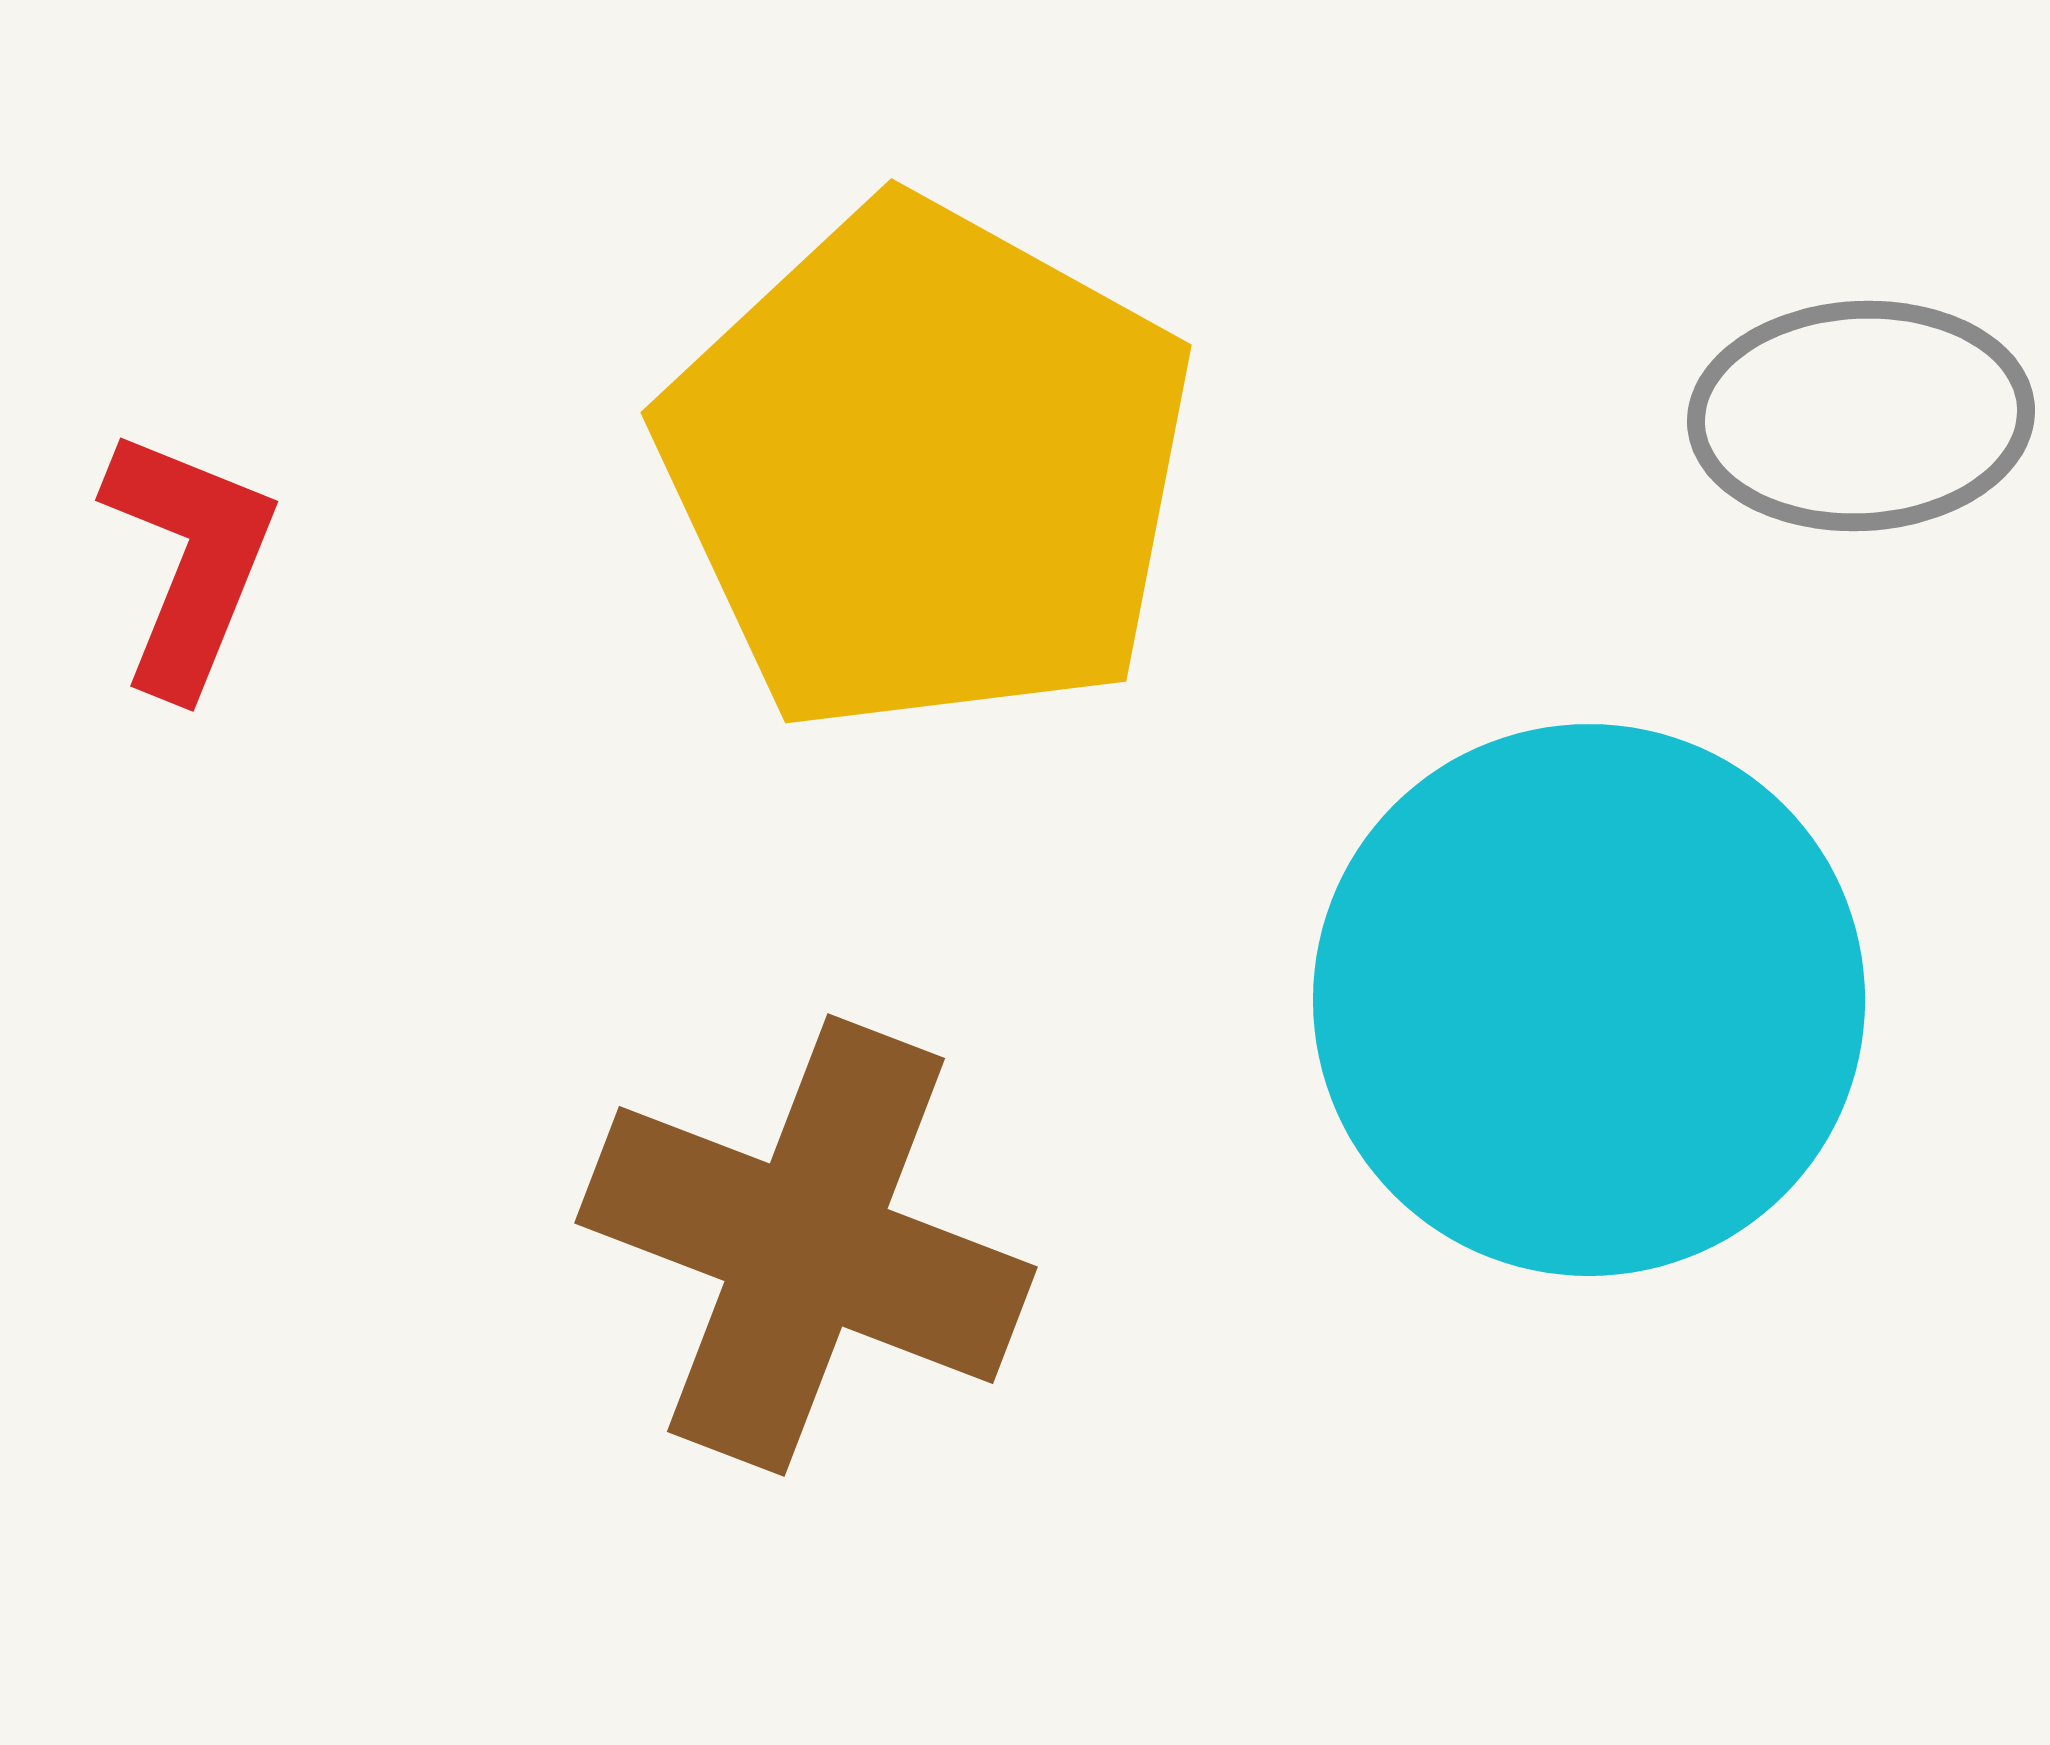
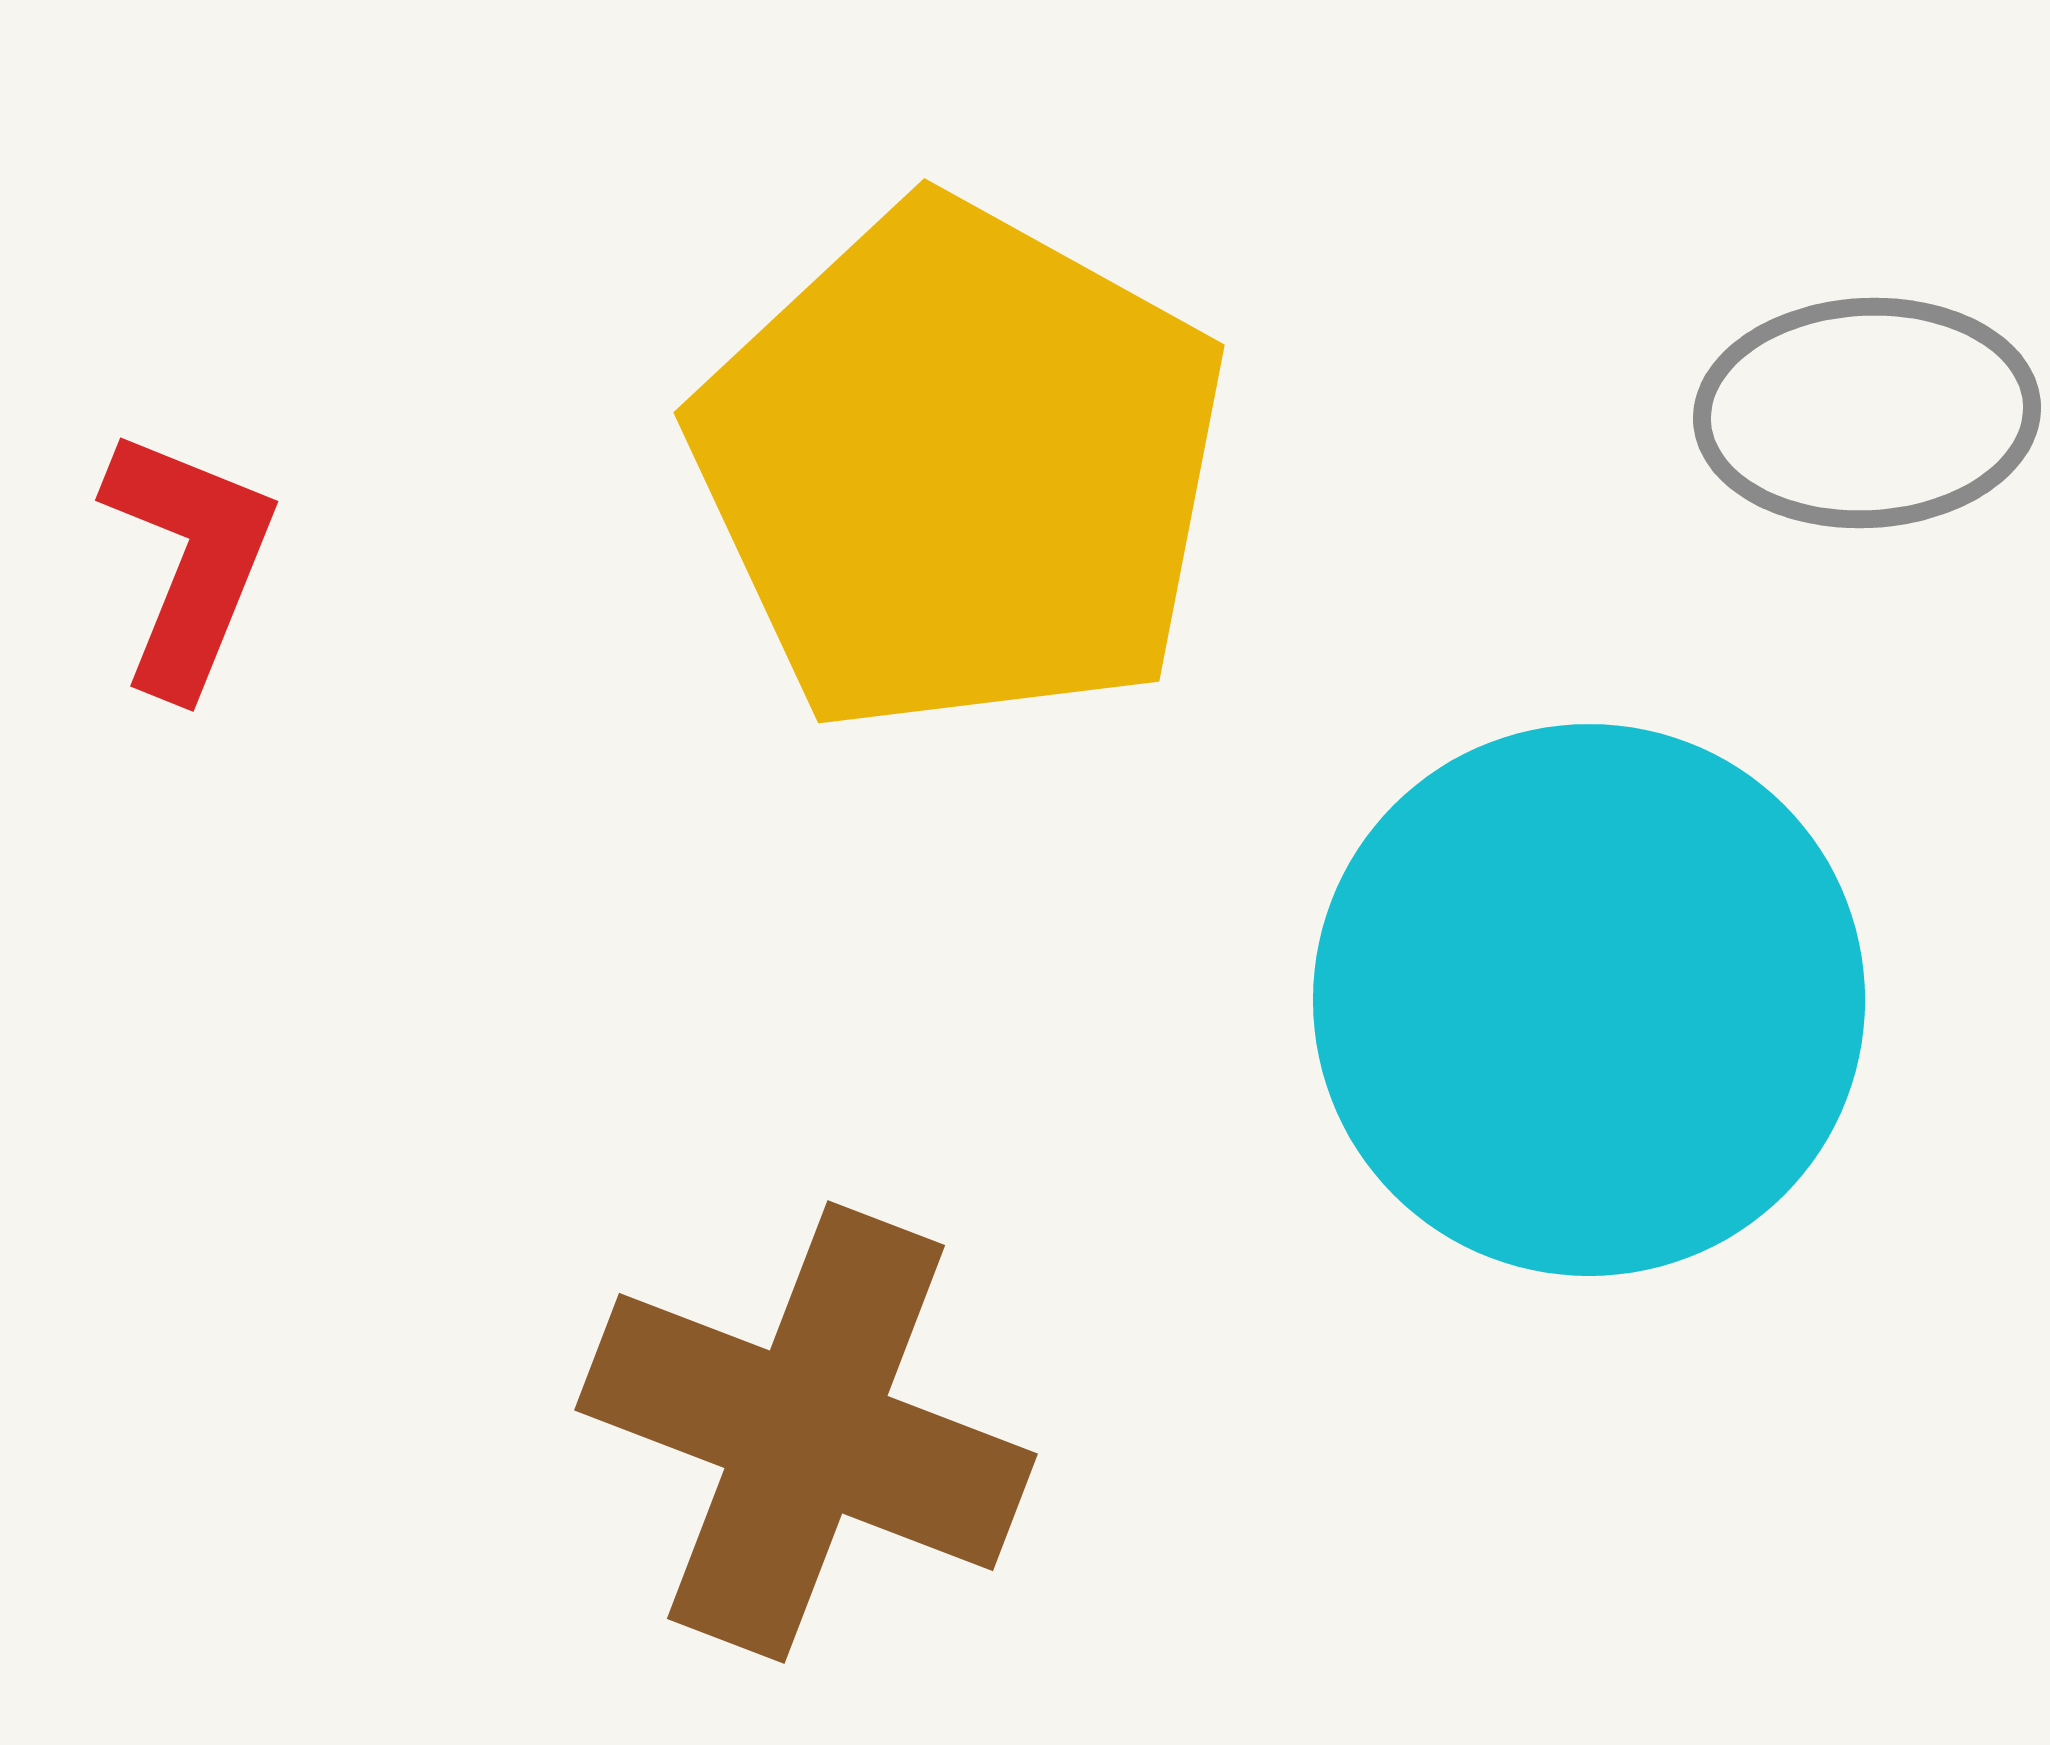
gray ellipse: moved 6 px right, 3 px up
yellow pentagon: moved 33 px right
brown cross: moved 187 px down
